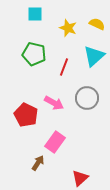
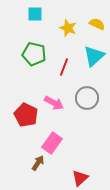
pink rectangle: moved 3 px left, 1 px down
